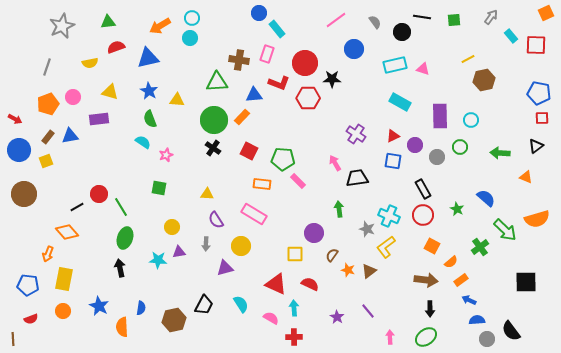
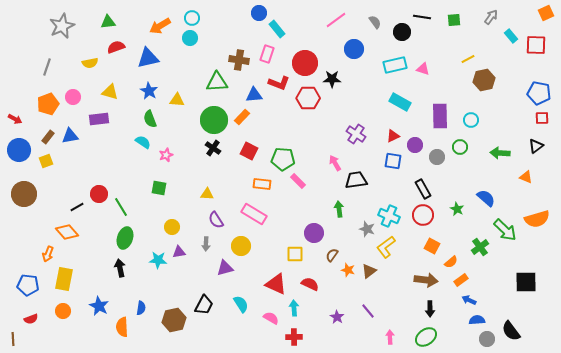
black trapezoid at (357, 178): moved 1 px left, 2 px down
